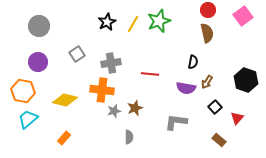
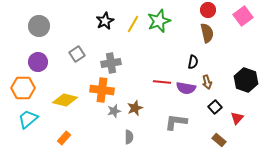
black star: moved 2 px left, 1 px up
red line: moved 12 px right, 8 px down
brown arrow: rotated 48 degrees counterclockwise
orange hexagon: moved 3 px up; rotated 10 degrees counterclockwise
